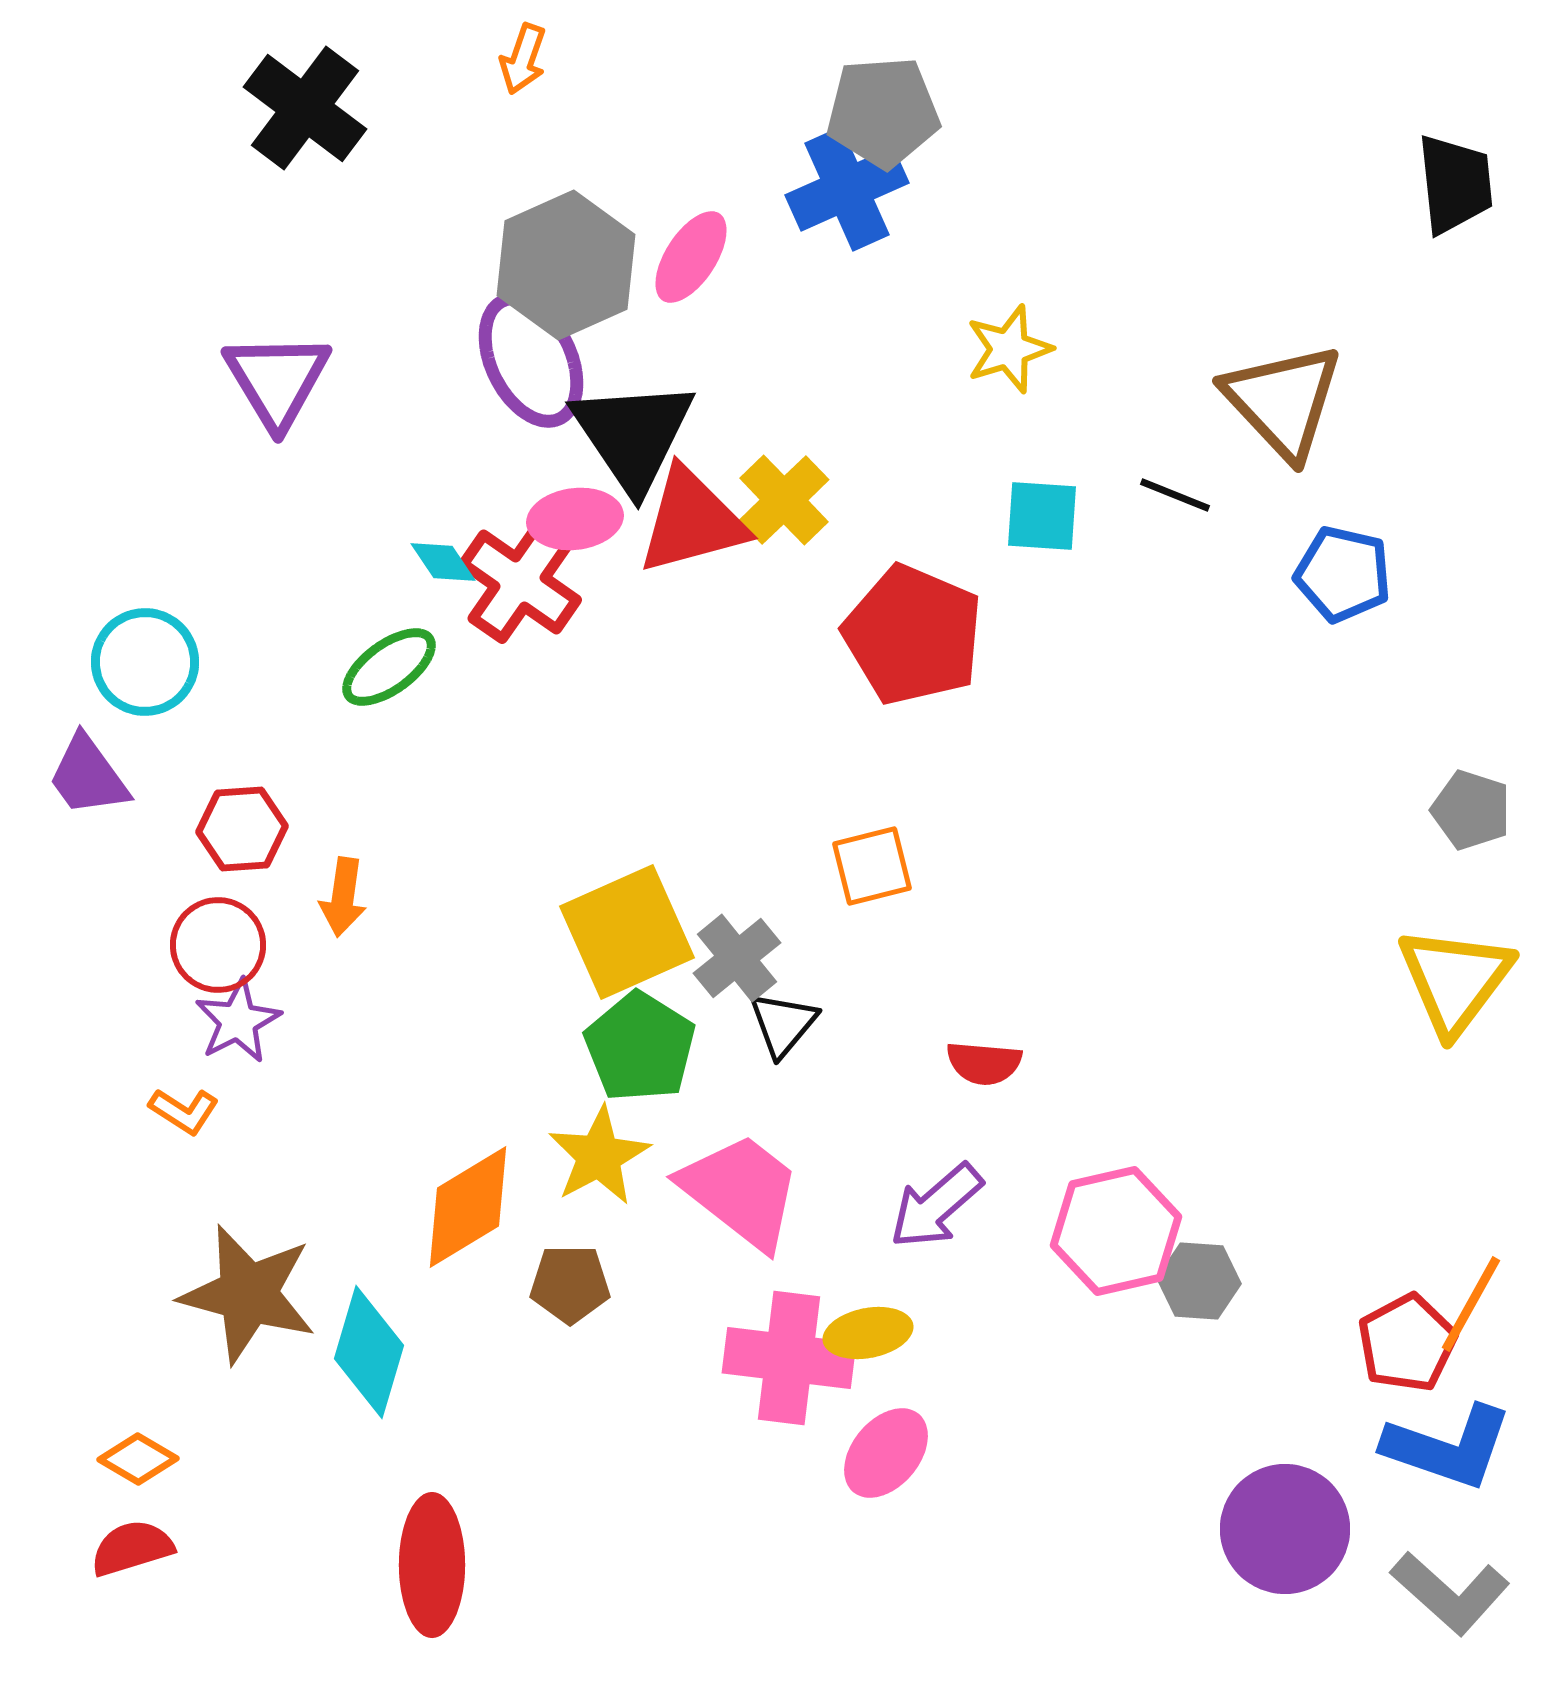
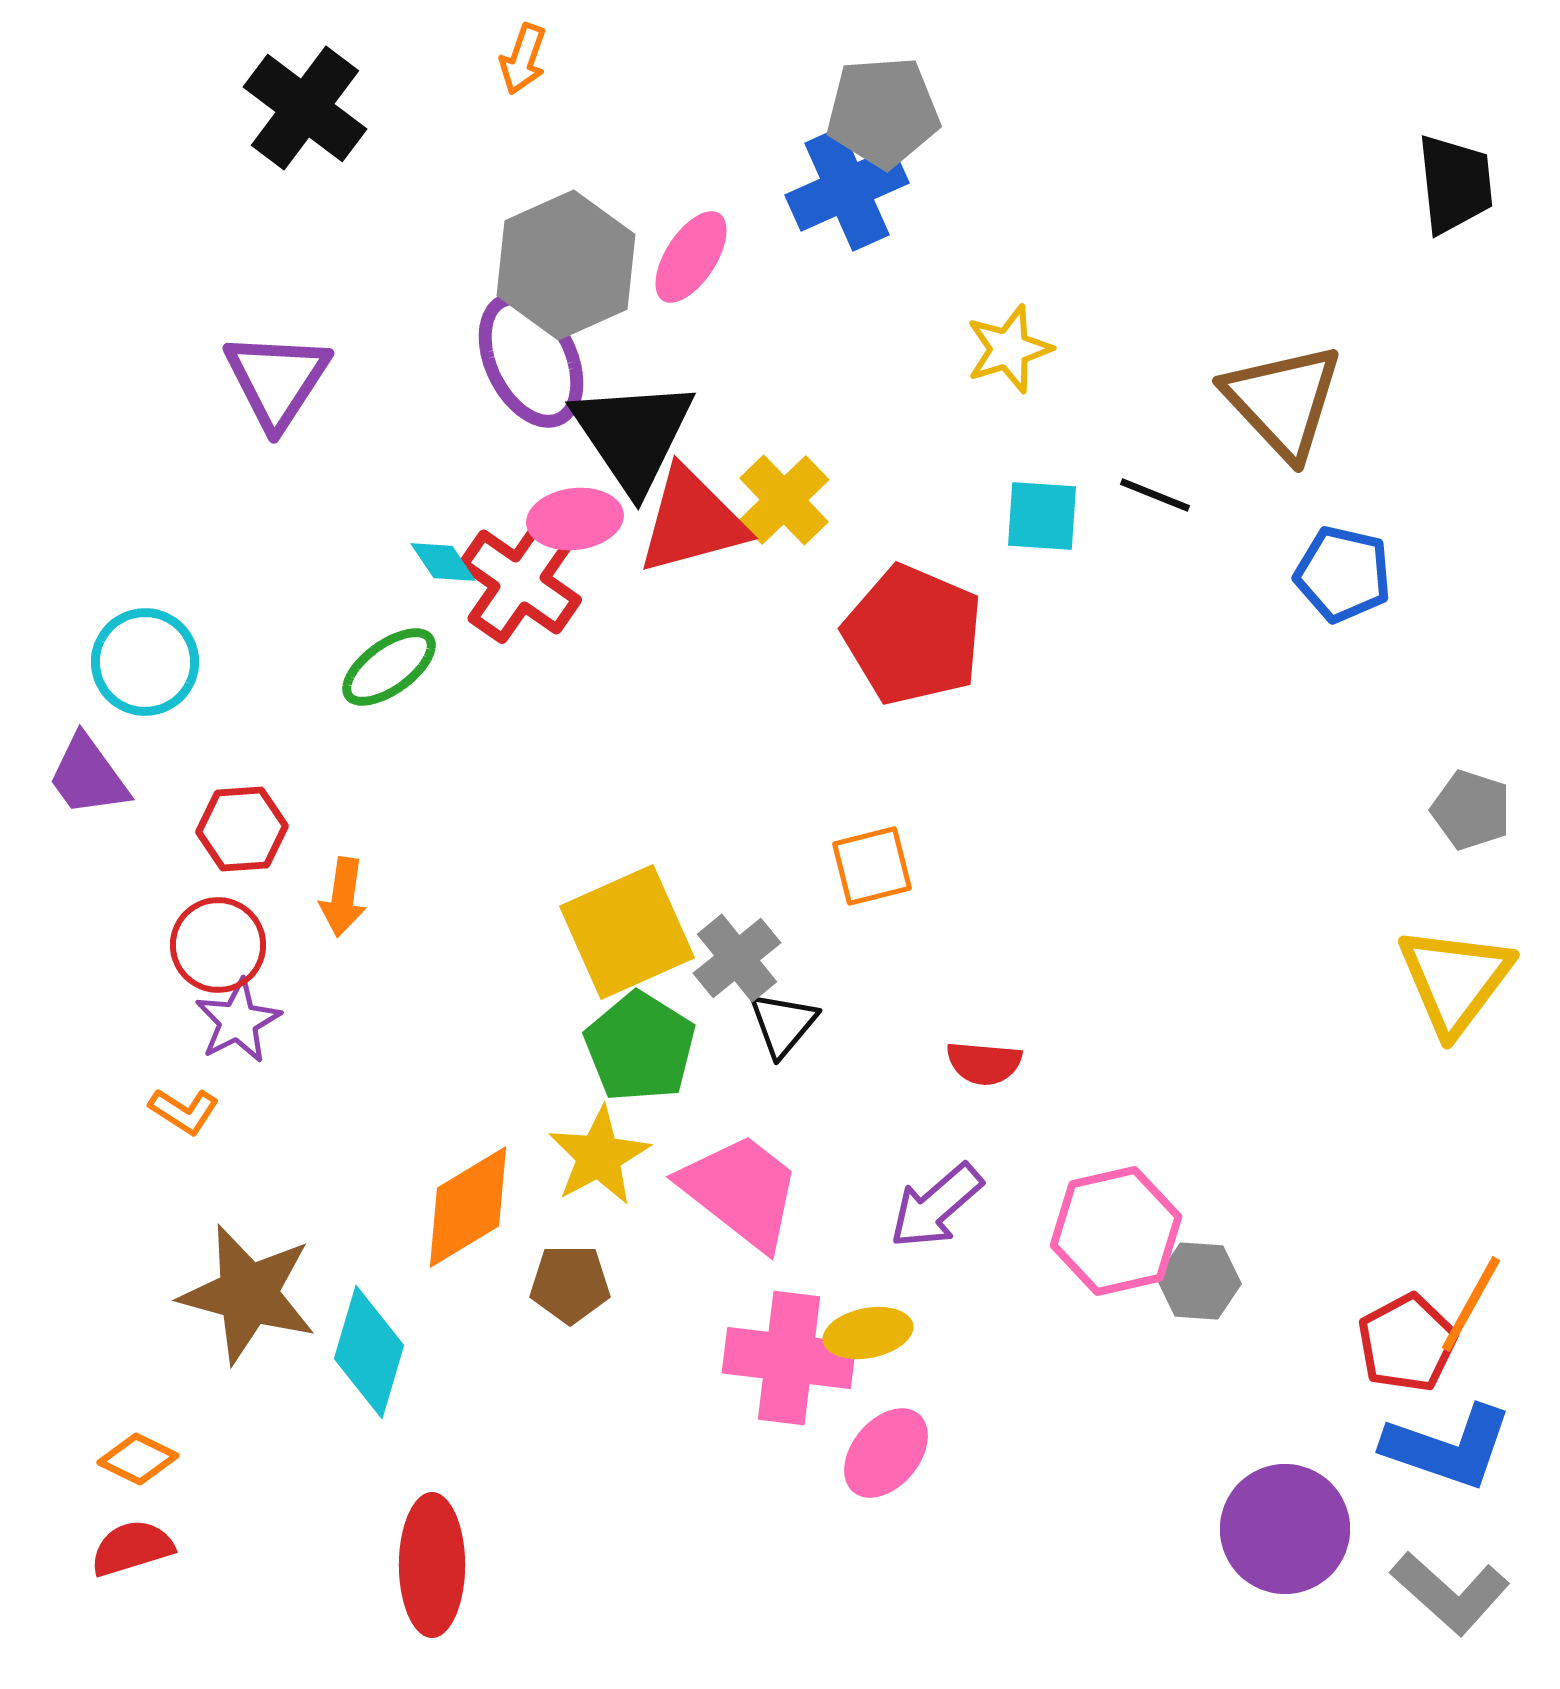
purple triangle at (277, 380): rotated 4 degrees clockwise
black line at (1175, 495): moved 20 px left
orange diamond at (138, 1459): rotated 4 degrees counterclockwise
